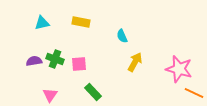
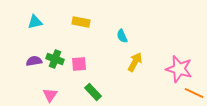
cyan triangle: moved 7 px left, 1 px up
